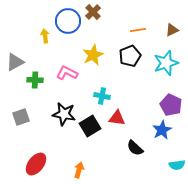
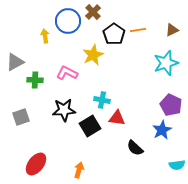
black pentagon: moved 16 px left, 22 px up; rotated 15 degrees counterclockwise
cyan cross: moved 4 px down
black star: moved 4 px up; rotated 15 degrees counterclockwise
